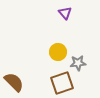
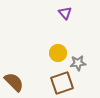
yellow circle: moved 1 px down
